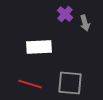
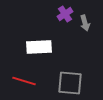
purple cross: rotated 14 degrees clockwise
red line: moved 6 px left, 3 px up
